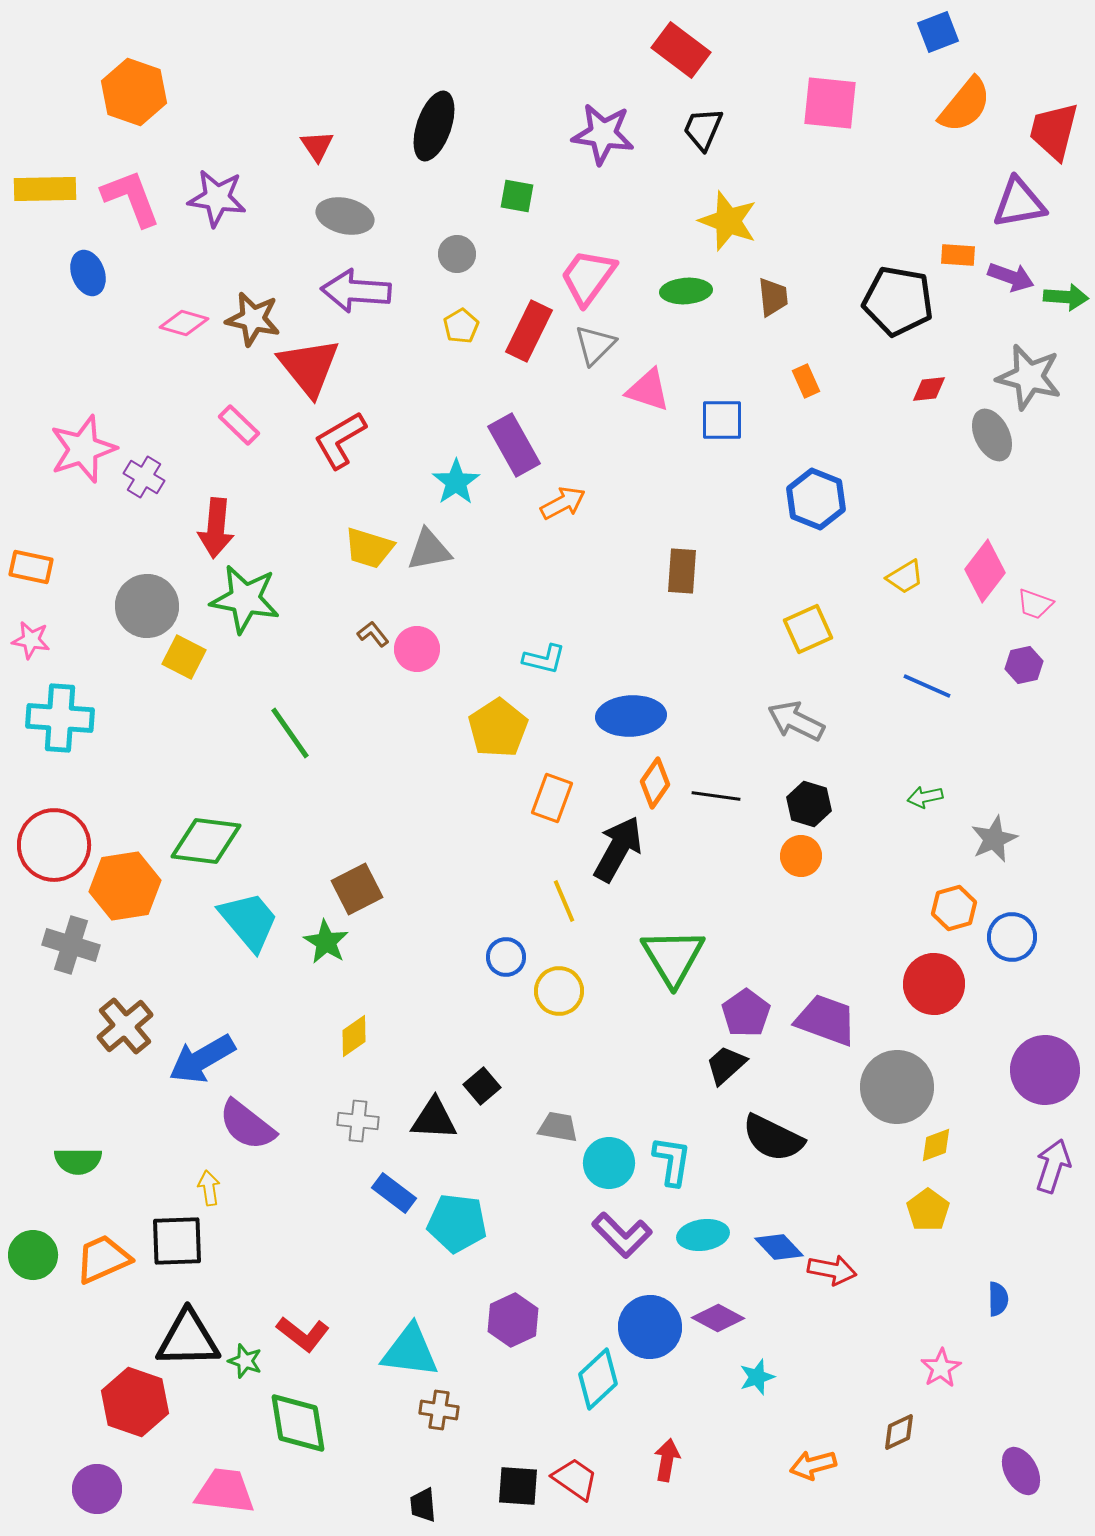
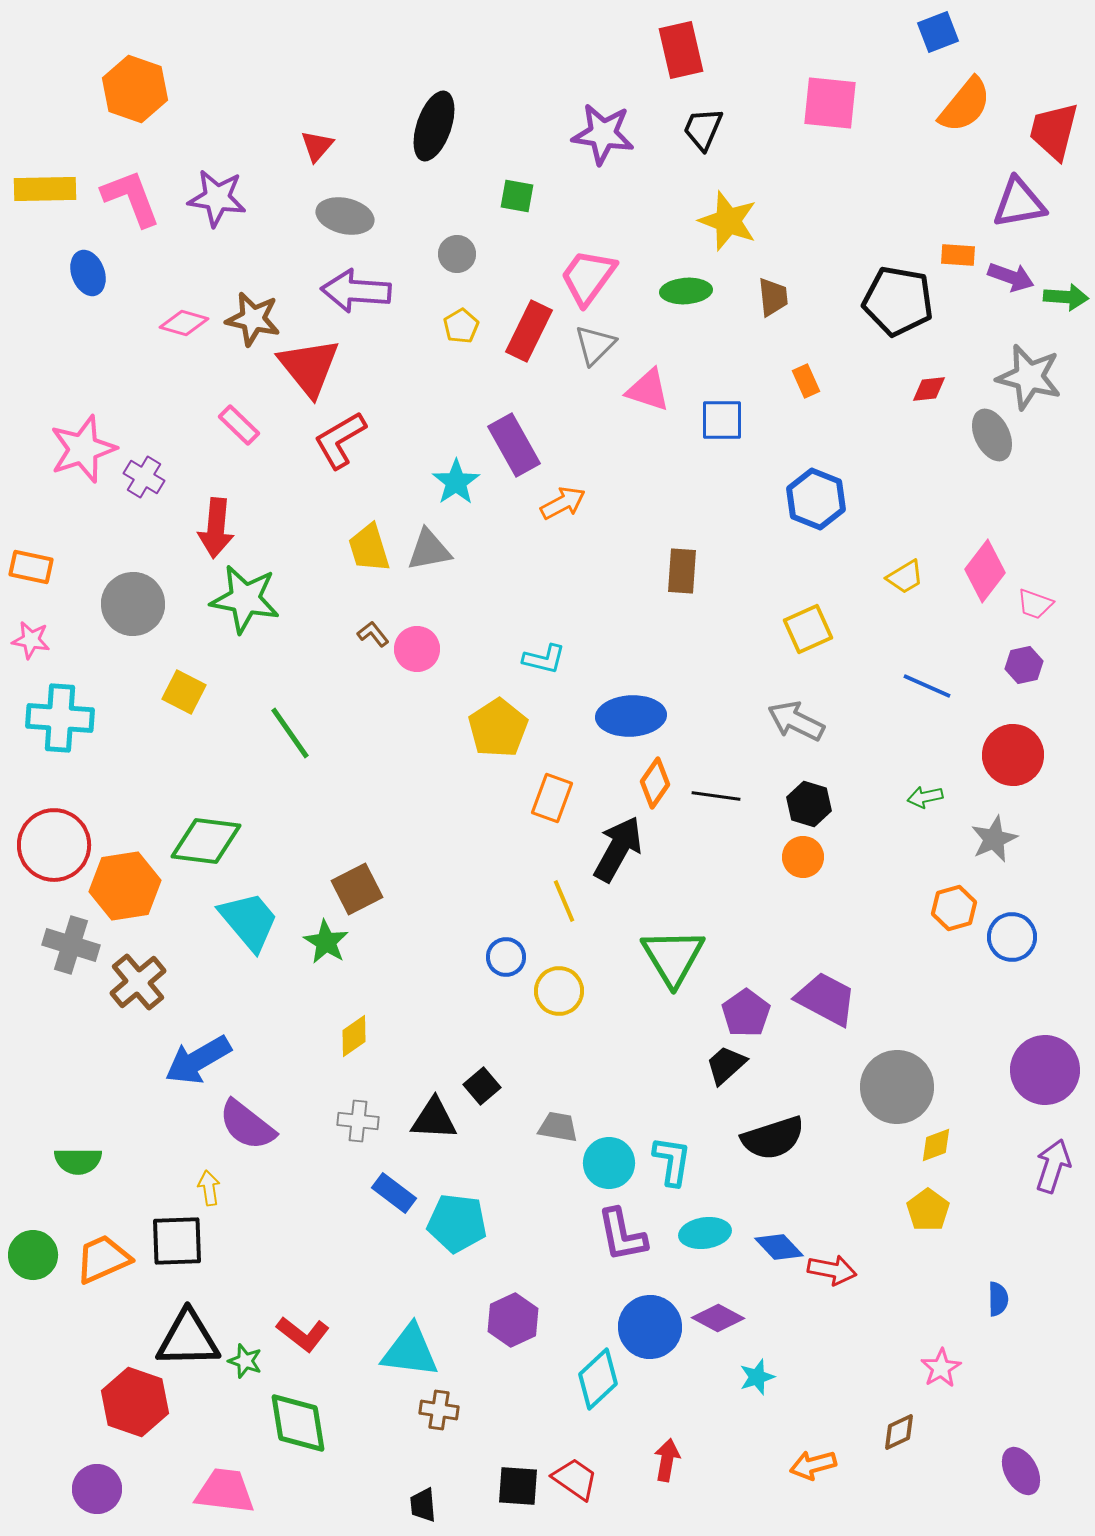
red rectangle at (681, 50): rotated 40 degrees clockwise
orange hexagon at (134, 92): moved 1 px right, 3 px up
red triangle at (317, 146): rotated 15 degrees clockwise
yellow trapezoid at (369, 548): rotated 56 degrees clockwise
gray circle at (147, 606): moved 14 px left, 2 px up
yellow square at (184, 657): moved 35 px down
orange circle at (801, 856): moved 2 px right, 1 px down
red circle at (934, 984): moved 79 px right, 229 px up
purple trapezoid at (826, 1020): moved 21 px up; rotated 8 degrees clockwise
brown cross at (125, 1026): moved 13 px right, 44 px up
blue arrow at (202, 1059): moved 4 px left, 1 px down
black semicircle at (773, 1138): rotated 44 degrees counterclockwise
purple L-shape at (622, 1235): rotated 34 degrees clockwise
cyan ellipse at (703, 1235): moved 2 px right, 2 px up
